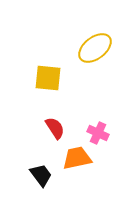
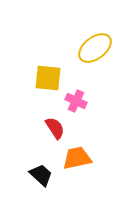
pink cross: moved 22 px left, 32 px up
black trapezoid: rotated 10 degrees counterclockwise
